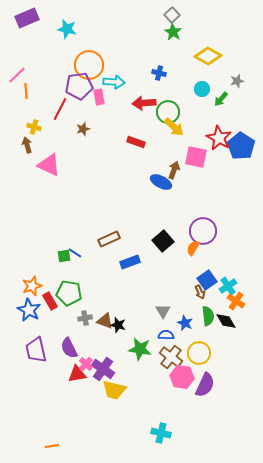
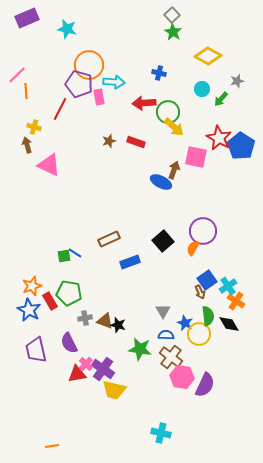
purple pentagon at (79, 86): moved 2 px up; rotated 24 degrees clockwise
brown star at (83, 129): moved 26 px right, 12 px down
black diamond at (226, 321): moved 3 px right, 3 px down
purple semicircle at (69, 348): moved 5 px up
yellow circle at (199, 353): moved 19 px up
